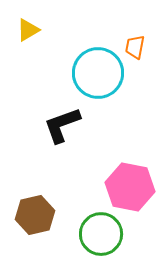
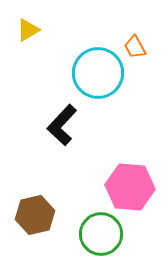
orange trapezoid: rotated 40 degrees counterclockwise
black L-shape: rotated 27 degrees counterclockwise
pink hexagon: rotated 6 degrees counterclockwise
